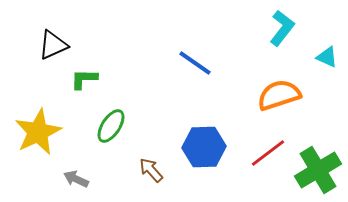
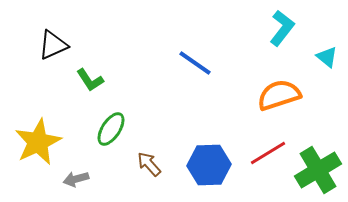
cyan triangle: rotated 15 degrees clockwise
green L-shape: moved 6 px right, 1 px down; rotated 124 degrees counterclockwise
green ellipse: moved 3 px down
yellow star: moved 10 px down
blue hexagon: moved 5 px right, 18 px down
red line: rotated 6 degrees clockwise
brown arrow: moved 2 px left, 6 px up
gray arrow: rotated 40 degrees counterclockwise
